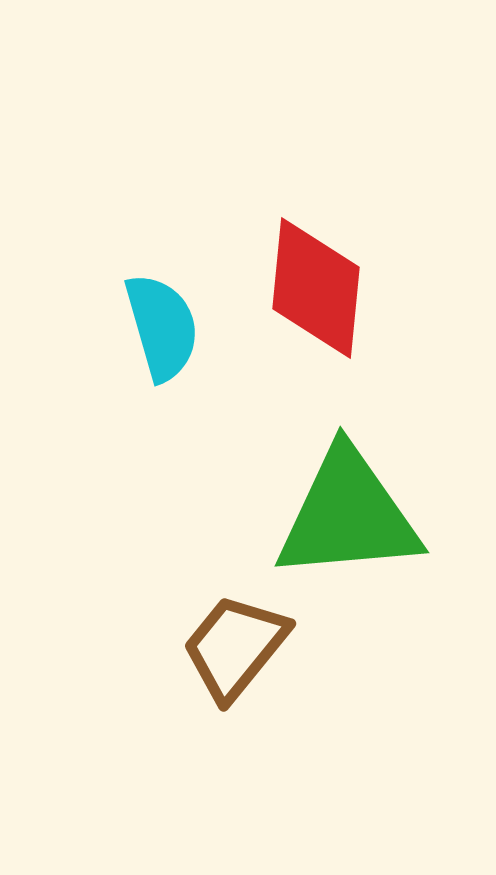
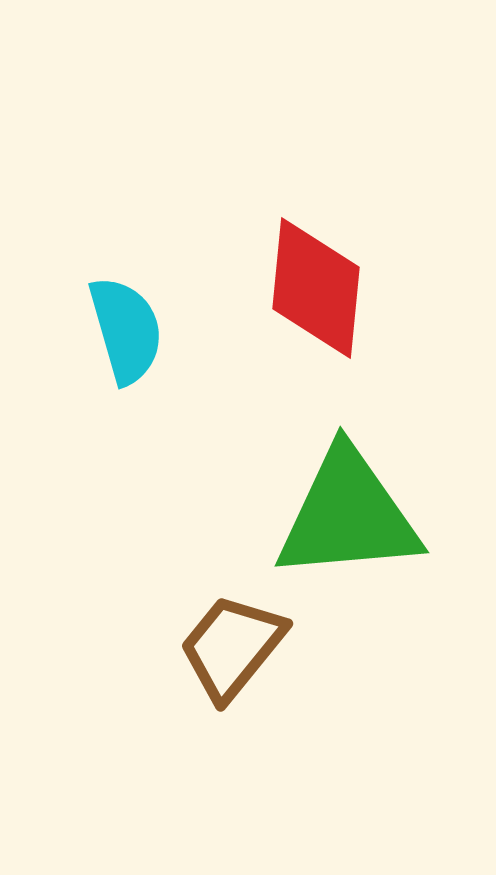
cyan semicircle: moved 36 px left, 3 px down
brown trapezoid: moved 3 px left
